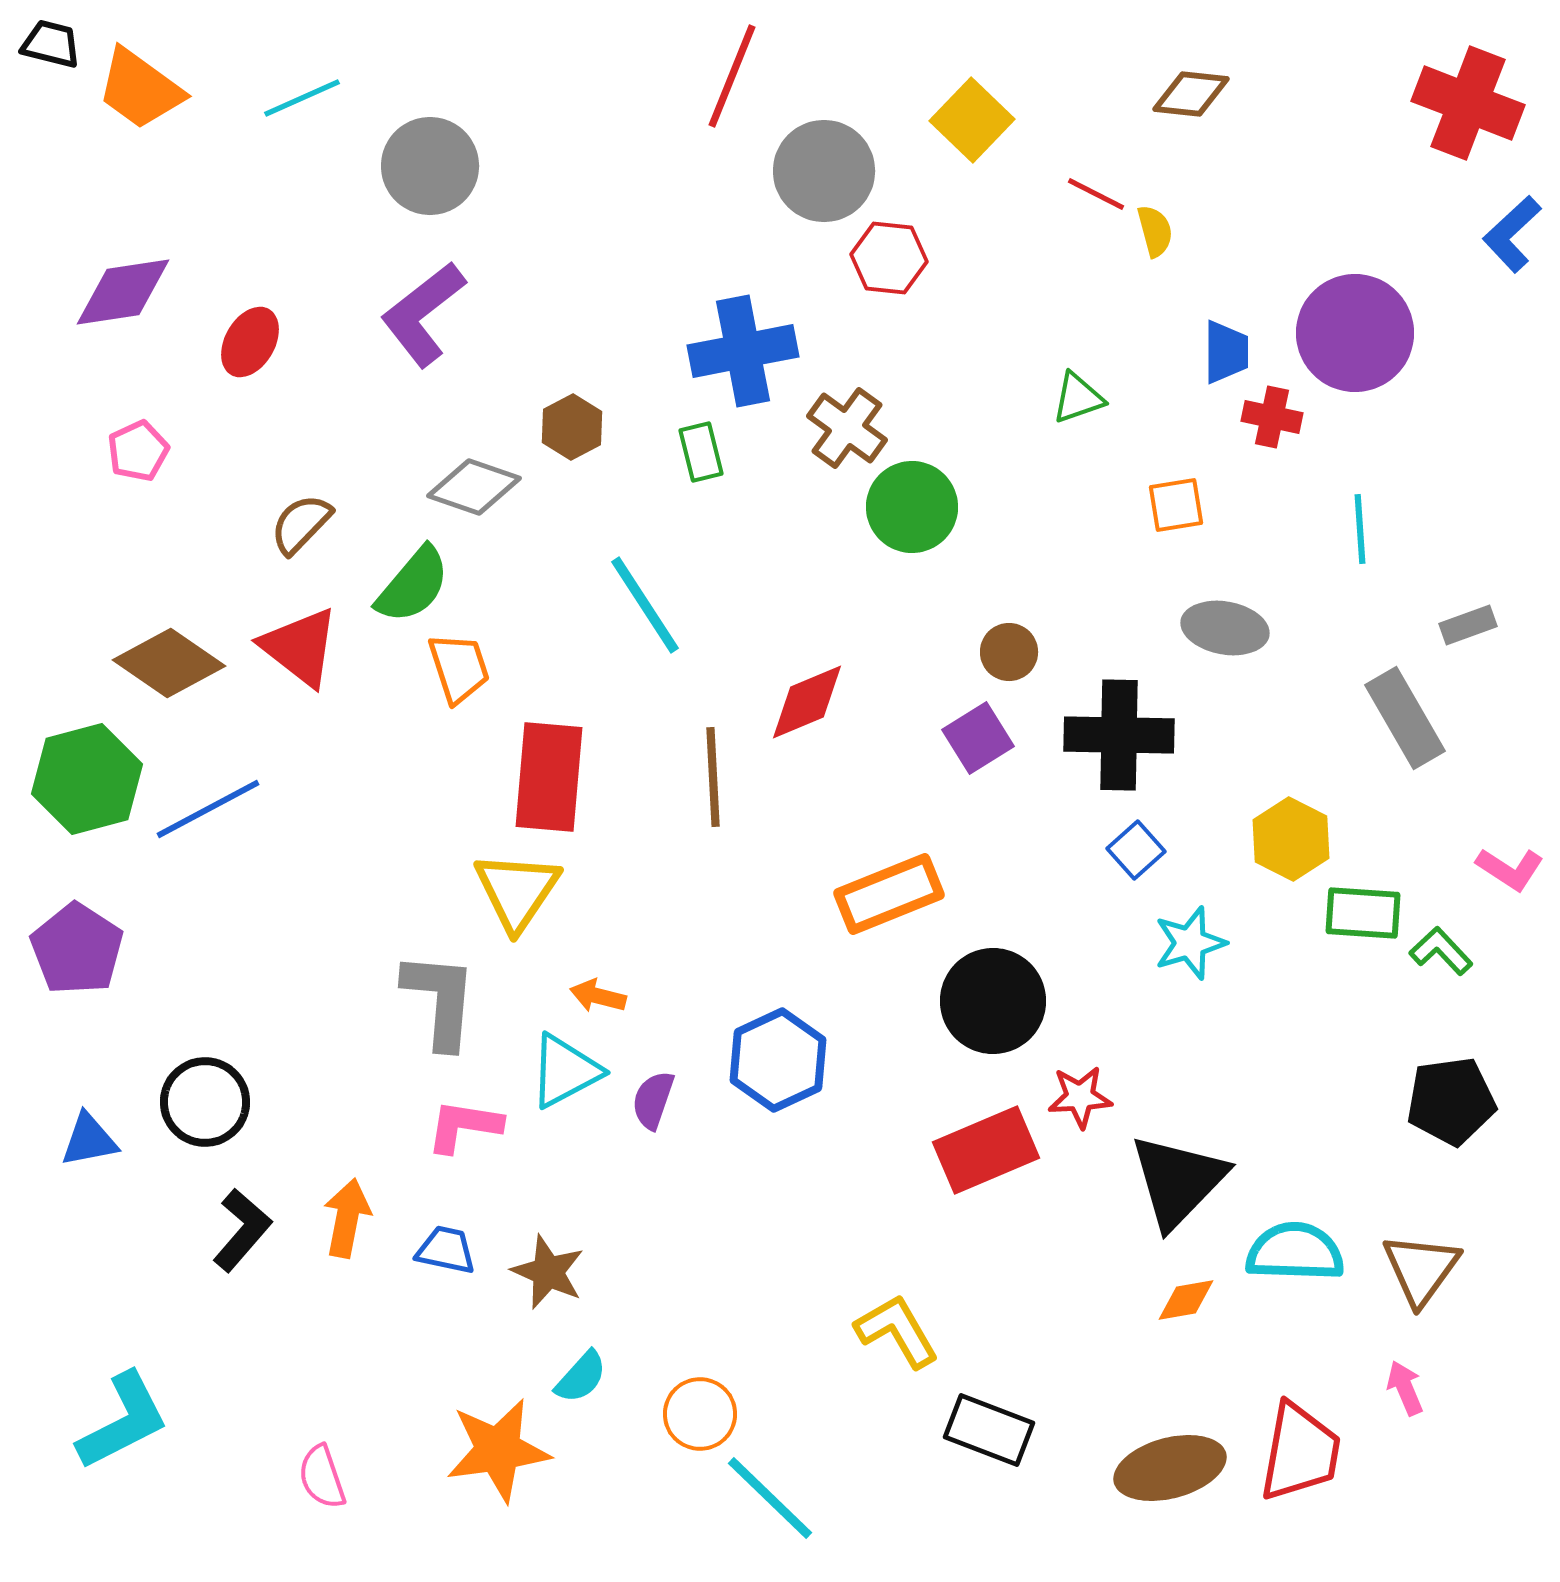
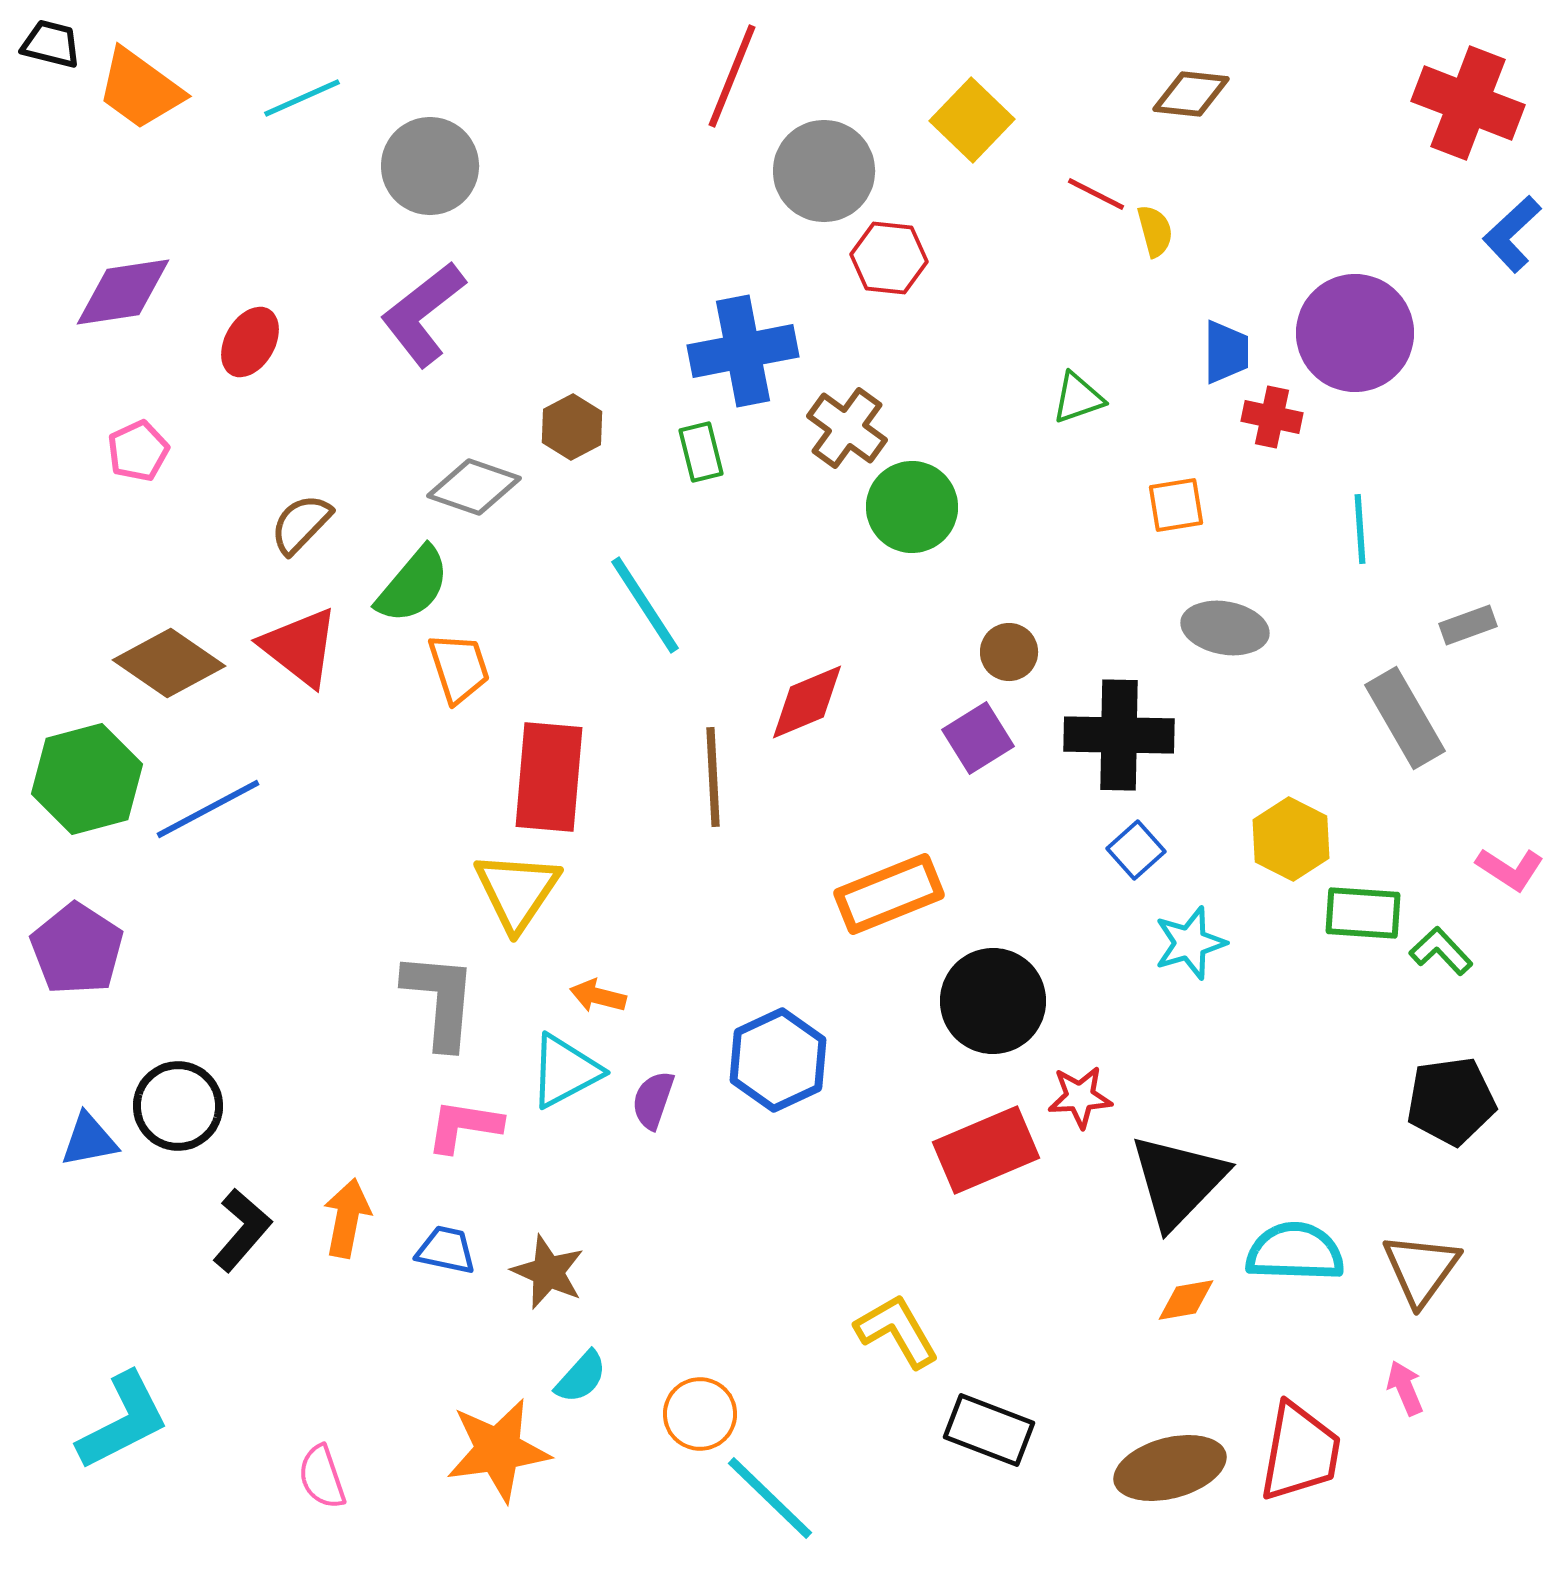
black circle at (205, 1102): moved 27 px left, 4 px down
